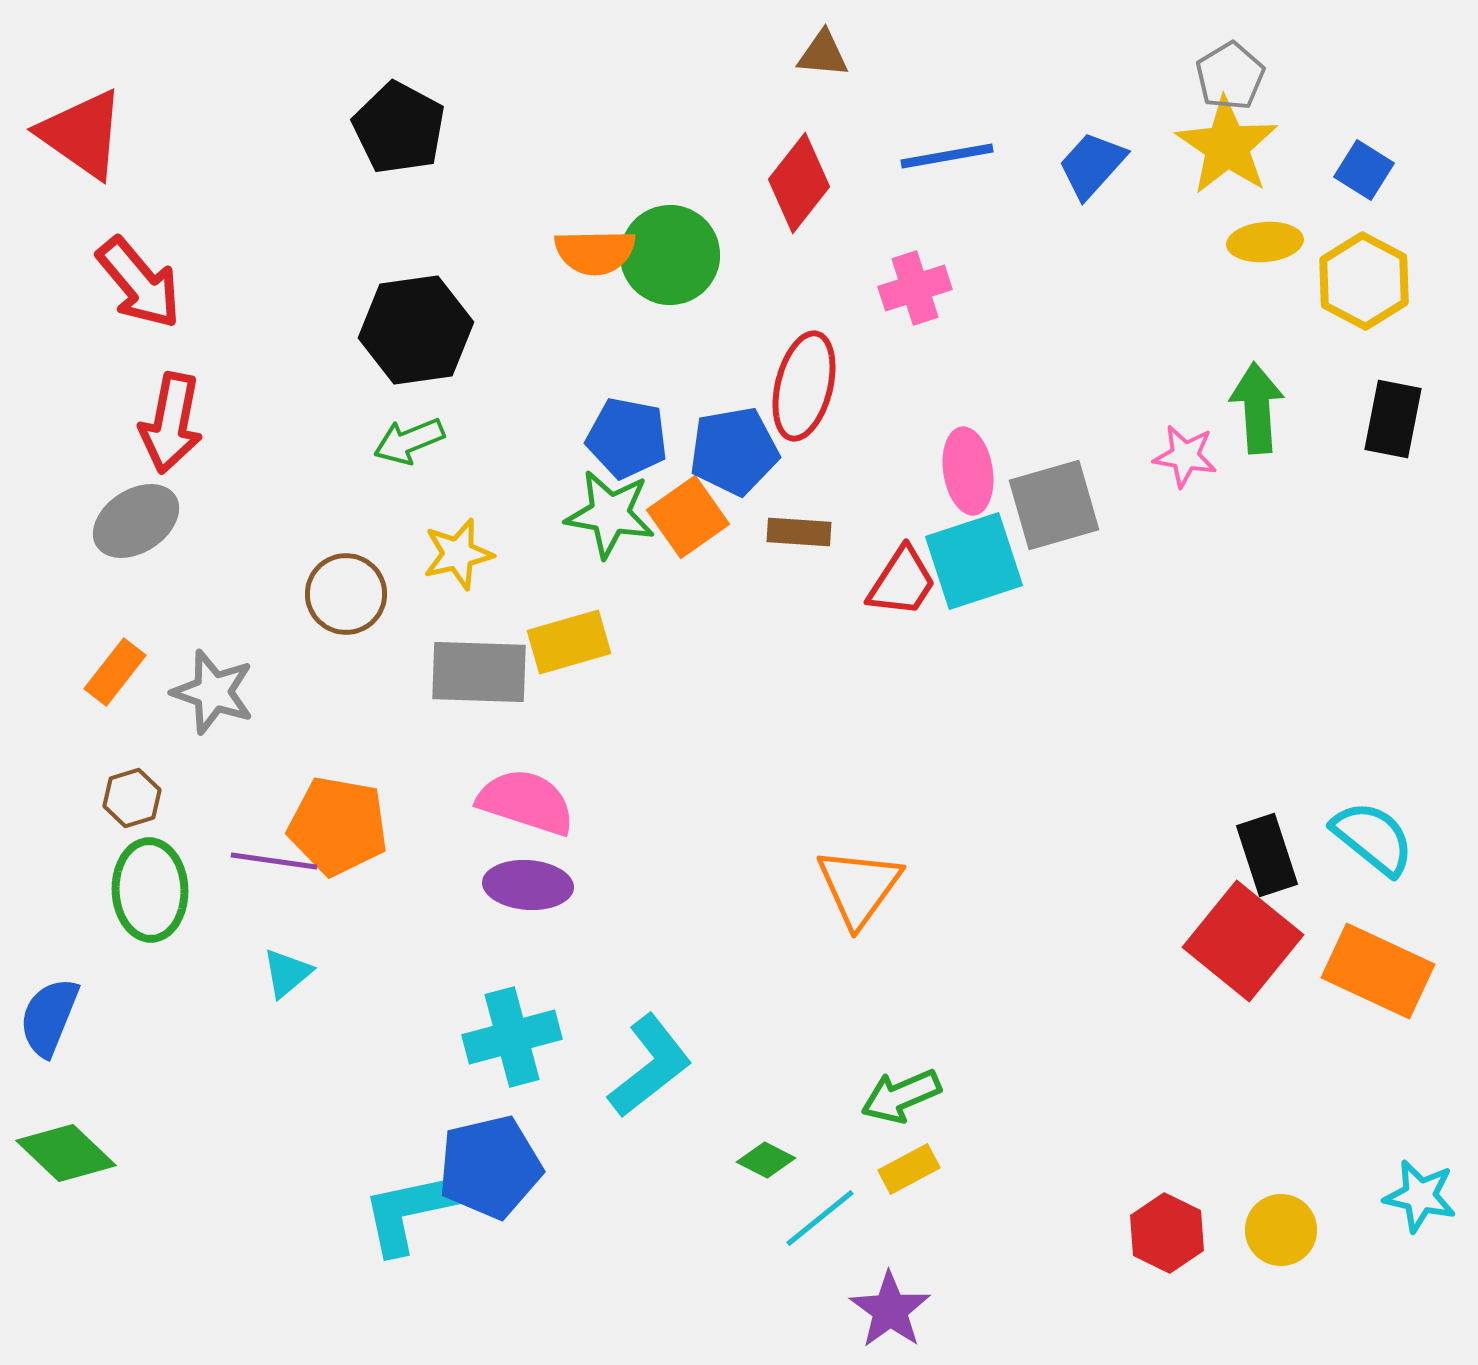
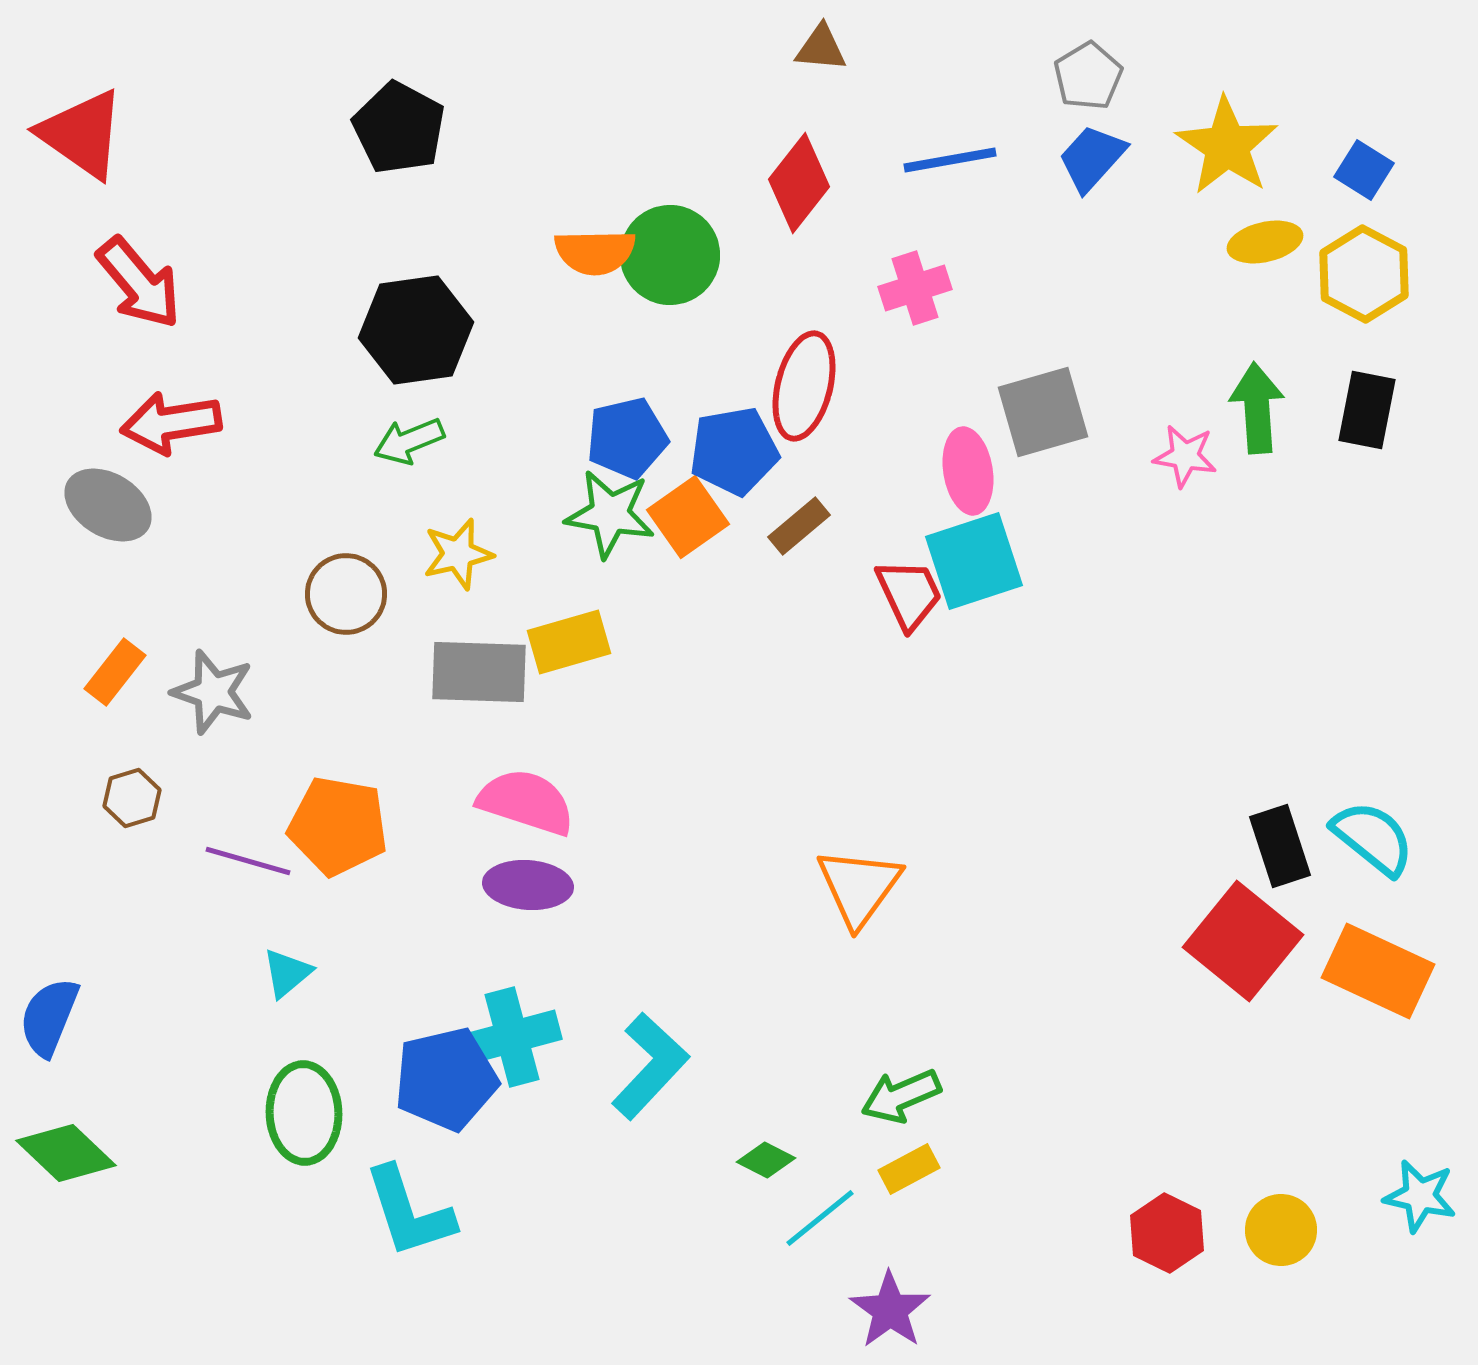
brown triangle at (823, 54): moved 2 px left, 6 px up
gray pentagon at (1230, 76): moved 142 px left
blue line at (947, 156): moved 3 px right, 4 px down
blue trapezoid at (1092, 165): moved 7 px up
yellow ellipse at (1265, 242): rotated 8 degrees counterclockwise
yellow hexagon at (1364, 281): moved 7 px up
black rectangle at (1393, 419): moved 26 px left, 9 px up
red arrow at (171, 423): rotated 70 degrees clockwise
blue pentagon at (627, 438): rotated 24 degrees counterclockwise
gray square at (1054, 505): moved 11 px left, 93 px up
gray ellipse at (136, 521): moved 28 px left, 16 px up; rotated 64 degrees clockwise
brown rectangle at (799, 532): moved 6 px up; rotated 44 degrees counterclockwise
red trapezoid at (902, 582): moved 7 px right, 12 px down; rotated 58 degrees counterclockwise
black rectangle at (1267, 855): moved 13 px right, 9 px up
purple line at (274, 861): moved 26 px left; rotated 8 degrees clockwise
green ellipse at (150, 890): moved 154 px right, 223 px down
cyan L-shape at (650, 1066): rotated 9 degrees counterclockwise
blue pentagon at (490, 1167): moved 44 px left, 88 px up
cyan L-shape at (409, 1212): rotated 96 degrees counterclockwise
